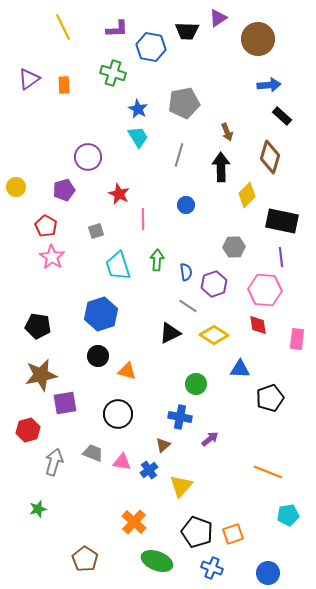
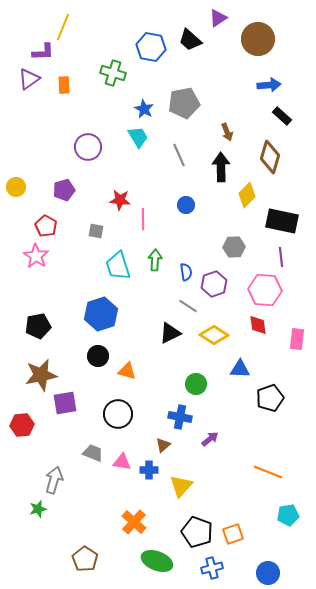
yellow line at (63, 27): rotated 48 degrees clockwise
purple L-shape at (117, 29): moved 74 px left, 23 px down
black trapezoid at (187, 31): moved 3 px right, 9 px down; rotated 40 degrees clockwise
blue star at (138, 109): moved 6 px right
gray line at (179, 155): rotated 40 degrees counterclockwise
purple circle at (88, 157): moved 10 px up
red star at (119, 194): moved 1 px right, 6 px down; rotated 20 degrees counterclockwise
gray square at (96, 231): rotated 28 degrees clockwise
pink star at (52, 257): moved 16 px left, 1 px up
green arrow at (157, 260): moved 2 px left
black pentagon at (38, 326): rotated 20 degrees counterclockwise
red hexagon at (28, 430): moved 6 px left, 5 px up; rotated 10 degrees clockwise
gray arrow at (54, 462): moved 18 px down
blue cross at (149, 470): rotated 36 degrees clockwise
blue cross at (212, 568): rotated 35 degrees counterclockwise
